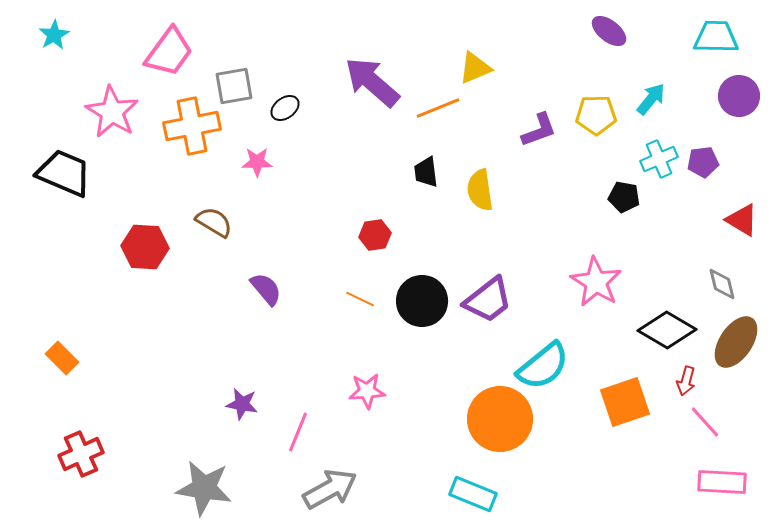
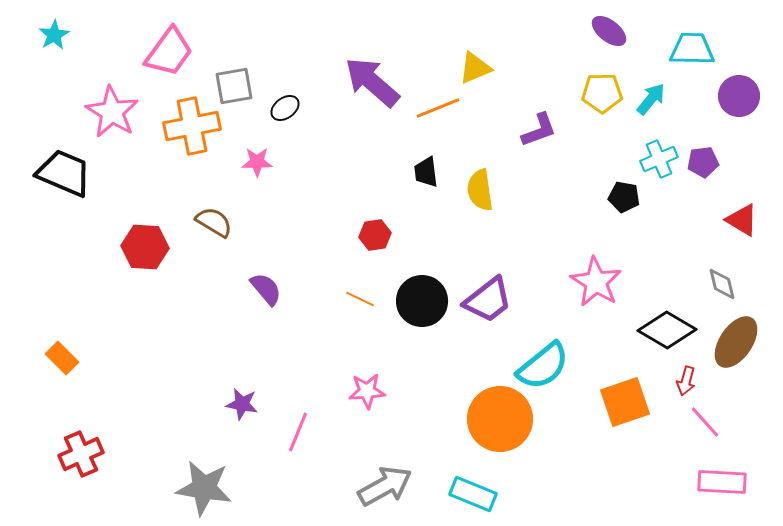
cyan trapezoid at (716, 37): moved 24 px left, 12 px down
yellow pentagon at (596, 115): moved 6 px right, 22 px up
gray arrow at (330, 489): moved 55 px right, 3 px up
